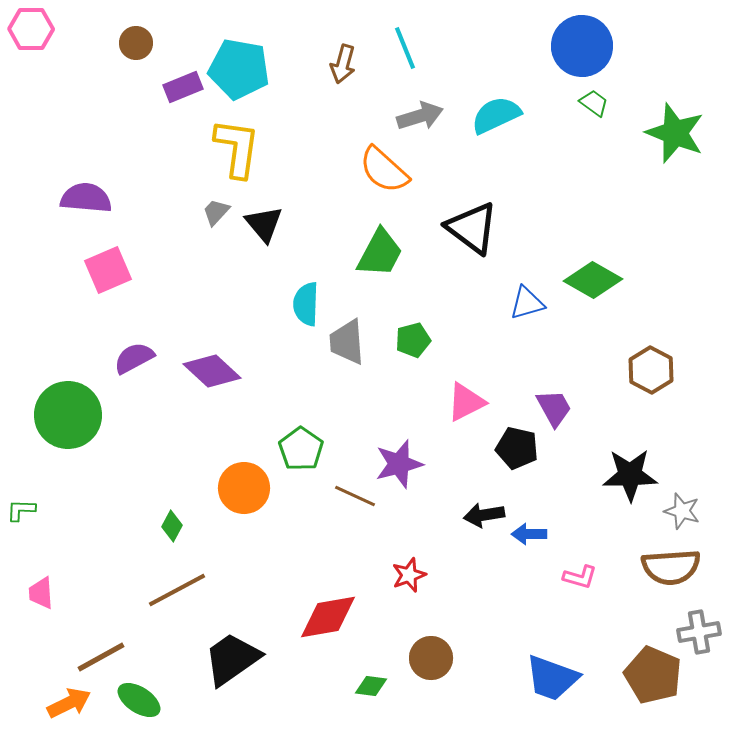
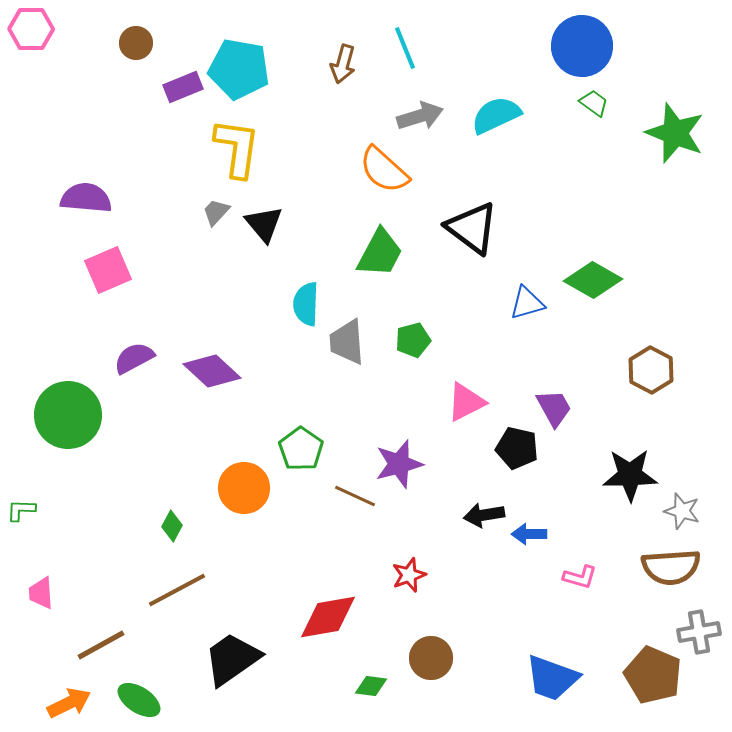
brown line at (101, 657): moved 12 px up
